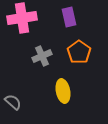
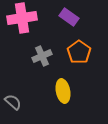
purple rectangle: rotated 42 degrees counterclockwise
